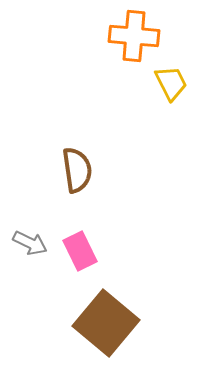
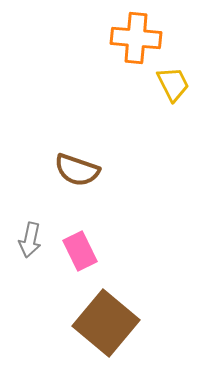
orange cross: moved 2 px right, 2 px down
yellow trapezoid: moved 2 px right, 1 px down
brown semicircle: rotated 117 degrees clockwise
gray arrow: moved 3 px up; rotated 76 degrees clockwise
